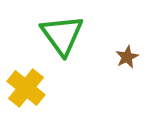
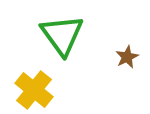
yellow cross: moved 8 px right, 2 px down
